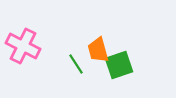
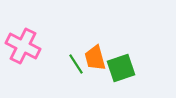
orange trapezoid: moved 3 px left, 8 px down
green square: moved 2 px right, 3 px down
